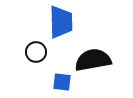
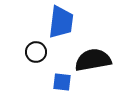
blue trapezoid: rotated 8 degrees clockwise
